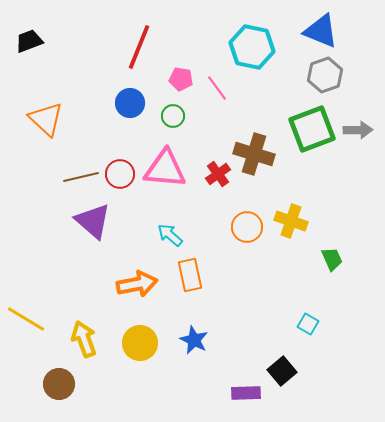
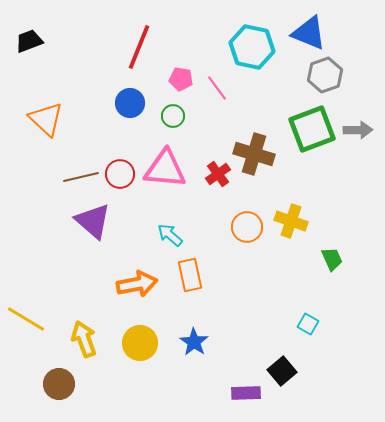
blue triangle: moved 12 px left, 2 px down
blue star: moved 2 px down; rotated 8 degrees clockwise
